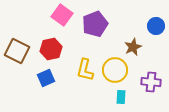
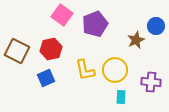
brown star: moved 3 px right, 7 px up
yellow L-shape: rotated 25 degrees counterclockwise
